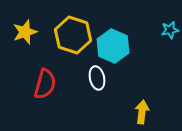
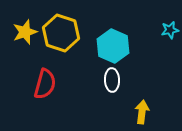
yellow hexagon: moved 12 px left, 2 px up
white ellipse: moved 15 px right, 2 px down; rotated 10 degrees clockwise
